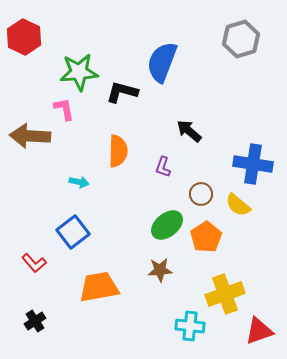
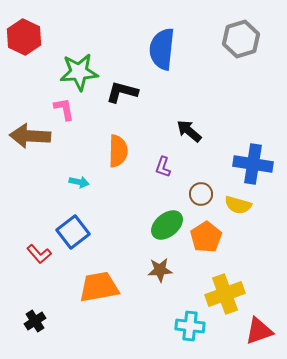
blue semicircle: moved 13 px up; rotated 15 degrees counterclockwise
yellow semicircle: rotated 24 degrees counterclockwise
red L-shape: moved 5 px right, 9 px up
